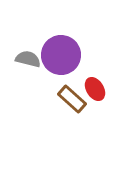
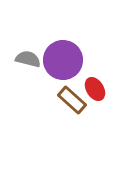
purple circle: moved 2 px right, 5 px down
brown rectangle: moved 1 px down
